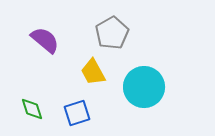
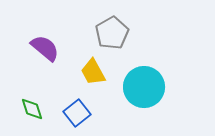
purple semicircle: moved 8 px down
blue square: rotated 20 degrees counterclockwise
